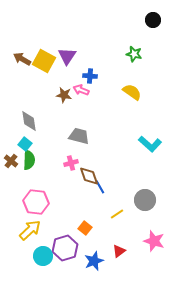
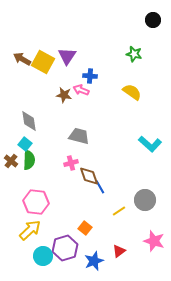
yellow square: moved 1 px left, 1 px down
yellow line: moved 2 px right, 3 px up
